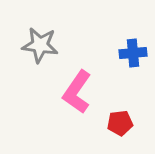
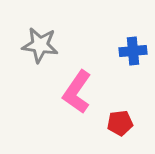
blue cross: moved 2 px up
